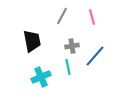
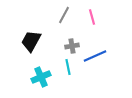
gray line: moved 2 px right, 1 px up
black trapezoid: moved 1 px left; rotated 140 degrees counterclockwise
blue line: rotated 25 degrees clockwise
